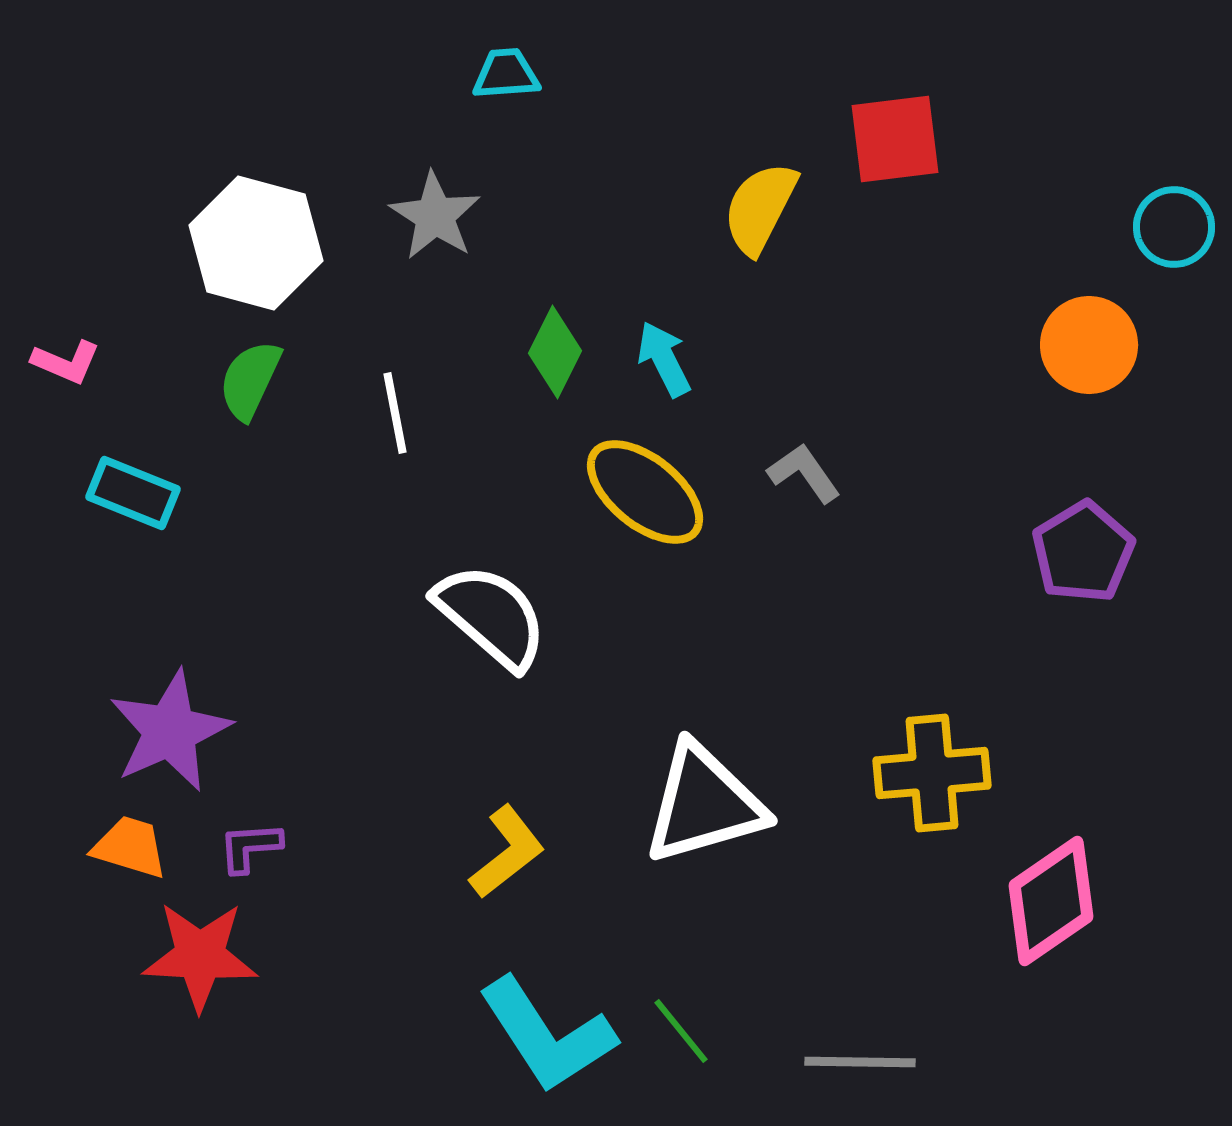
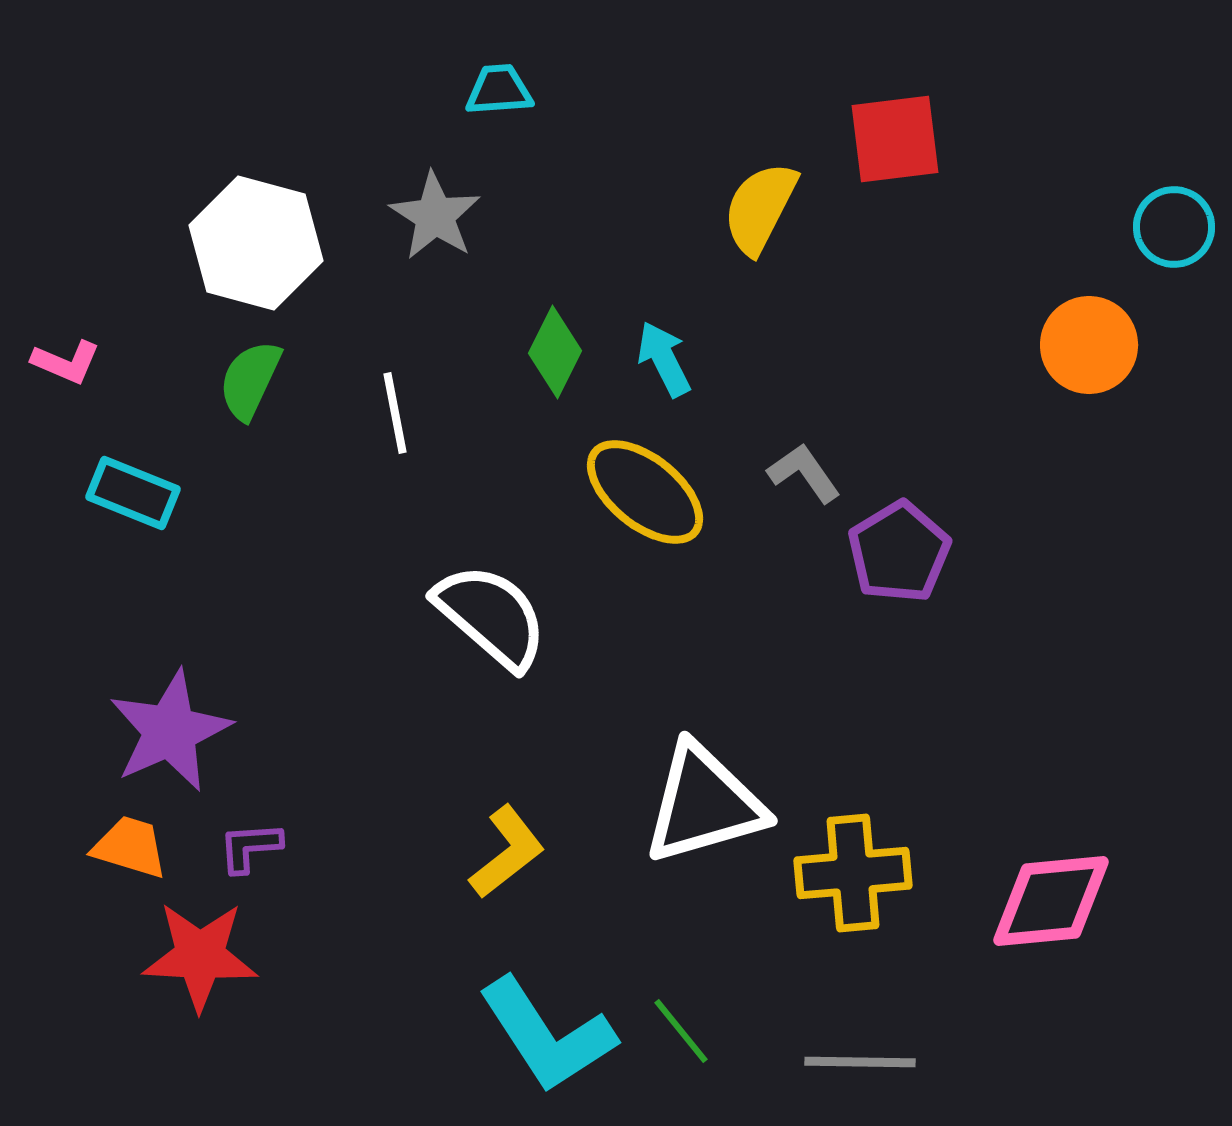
cyan trapezoid: moved 7 px left, 16 px down
purple pentagon: moved 184 px left
yellow cross: moved 79 px left, 100 px down
pink diamond: rotated 29 degrees clockwise
